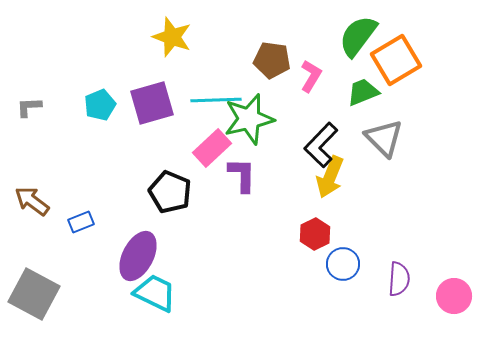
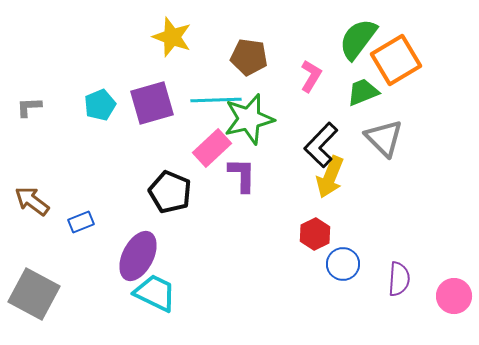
green semicircle: moved 3 px down
brown pentagon: moved 23 px left, 3 px up
